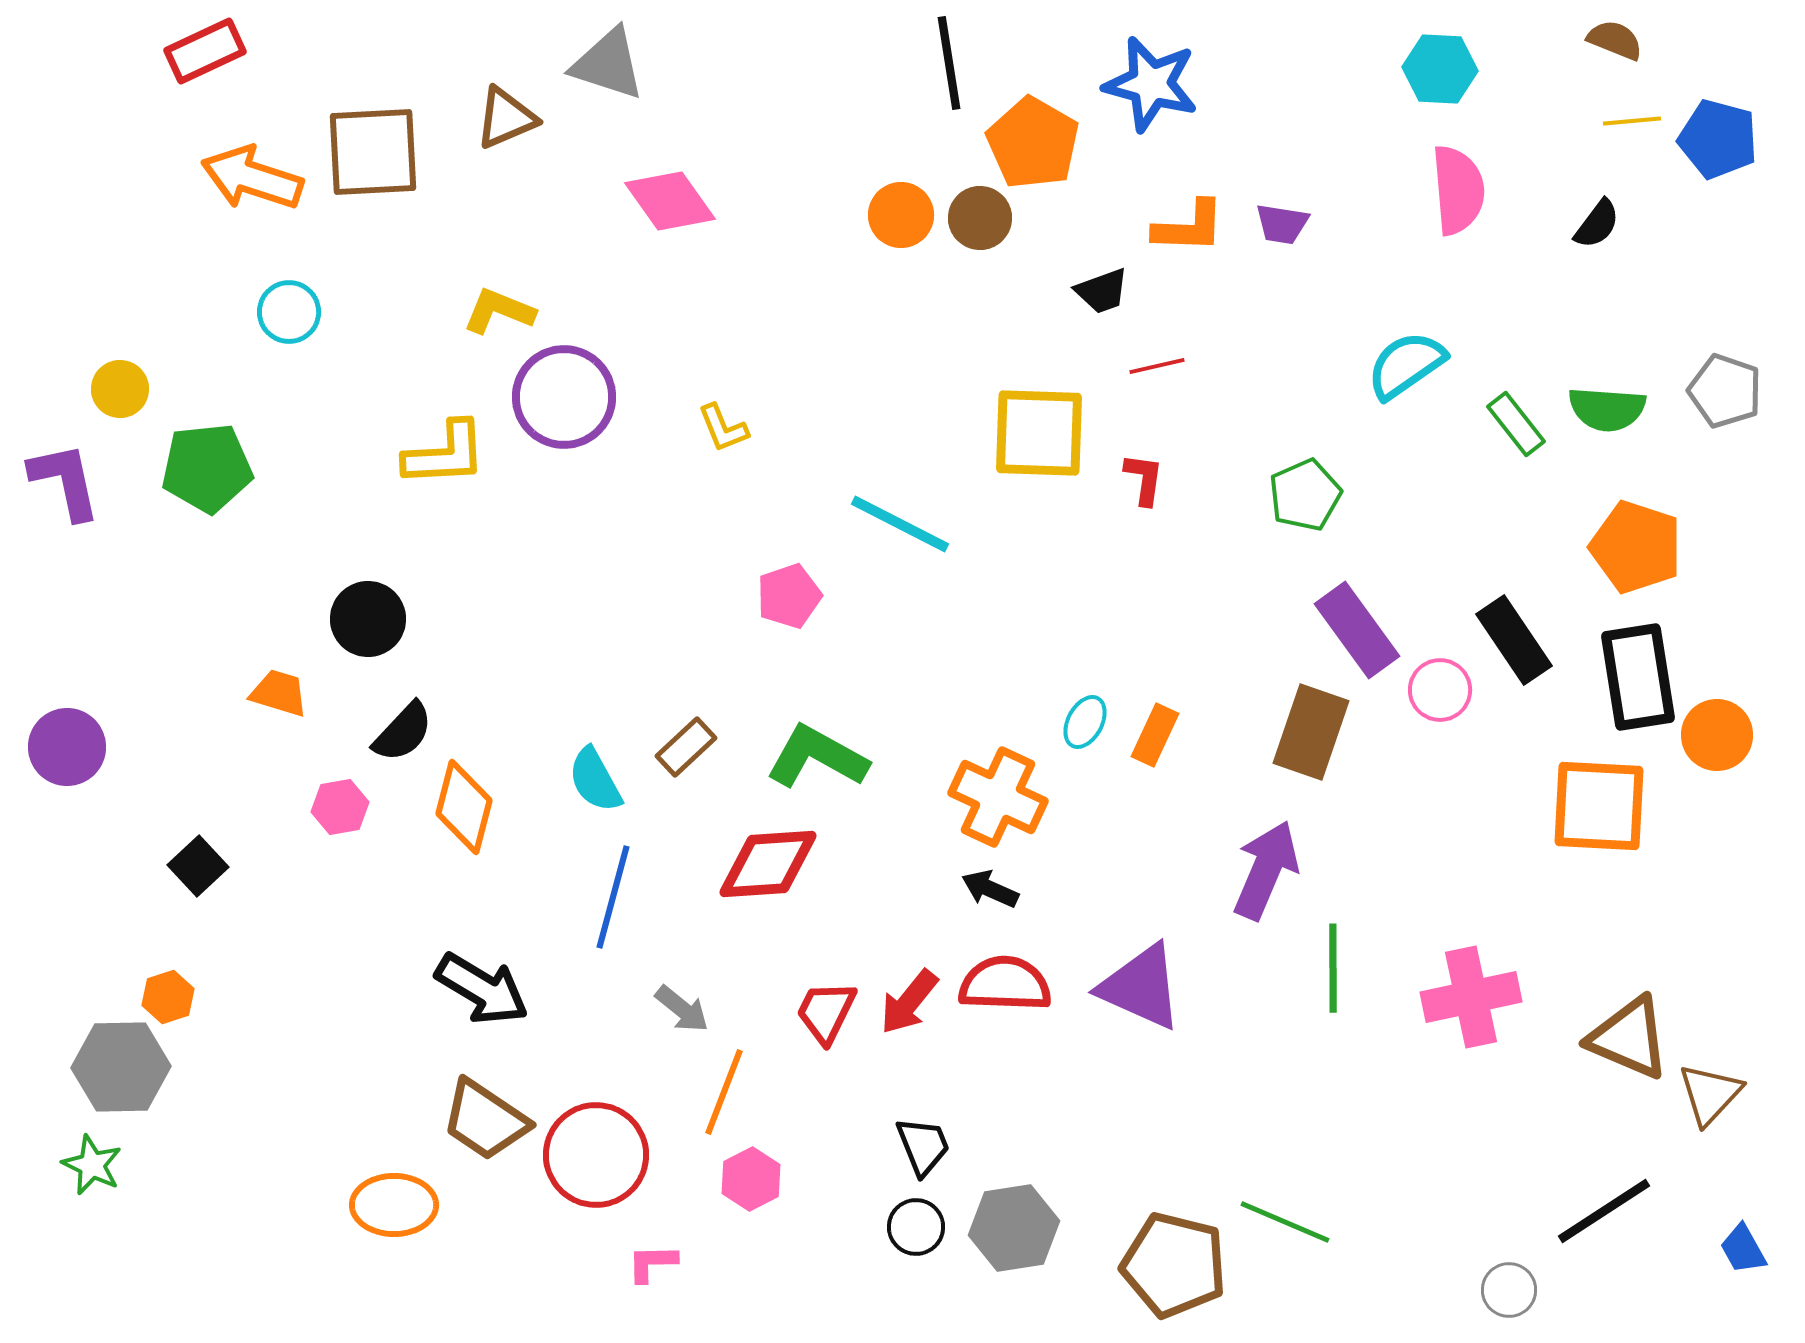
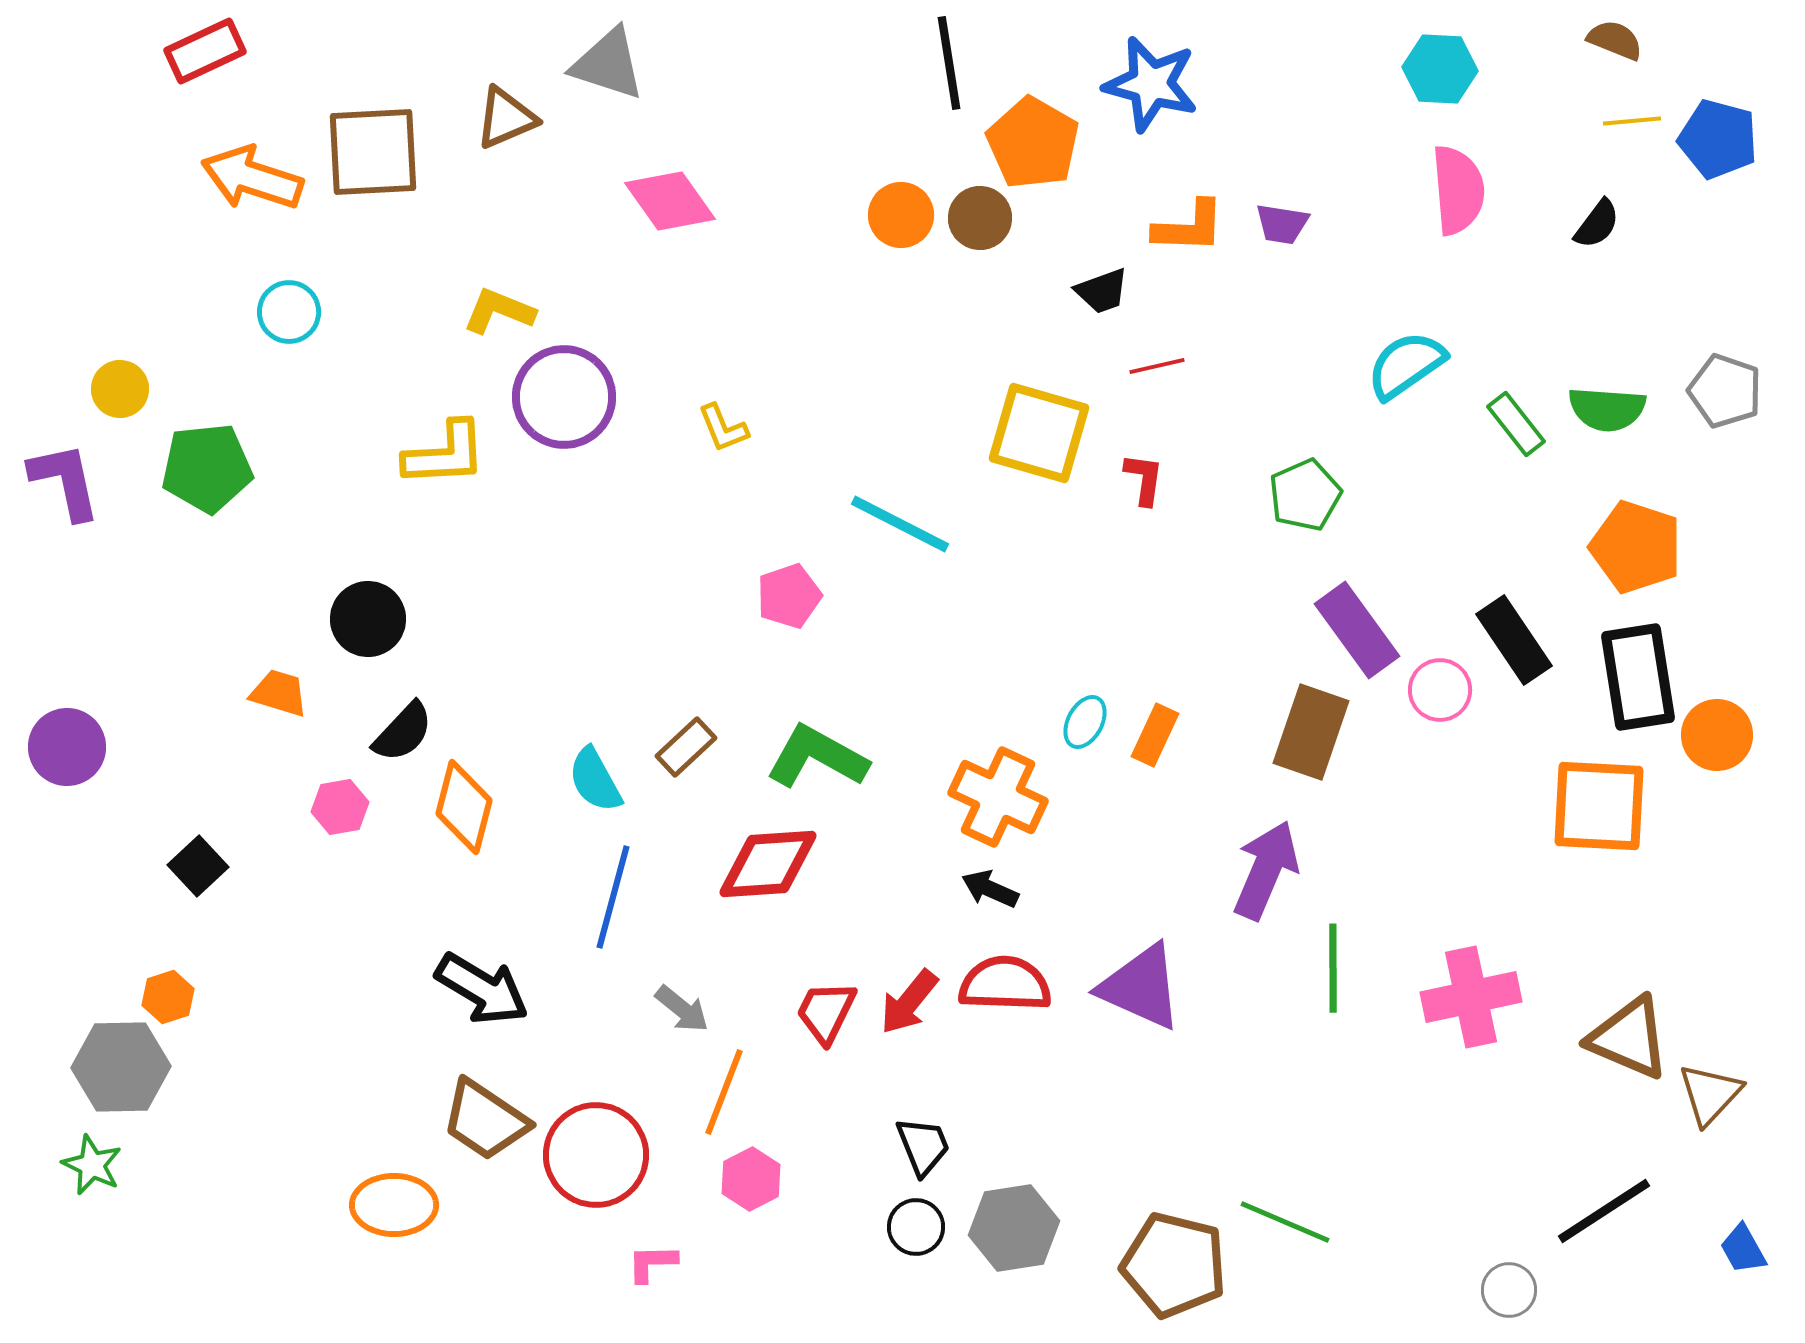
yellow square at (1039, 433): rotated 14 degrees clockwise
